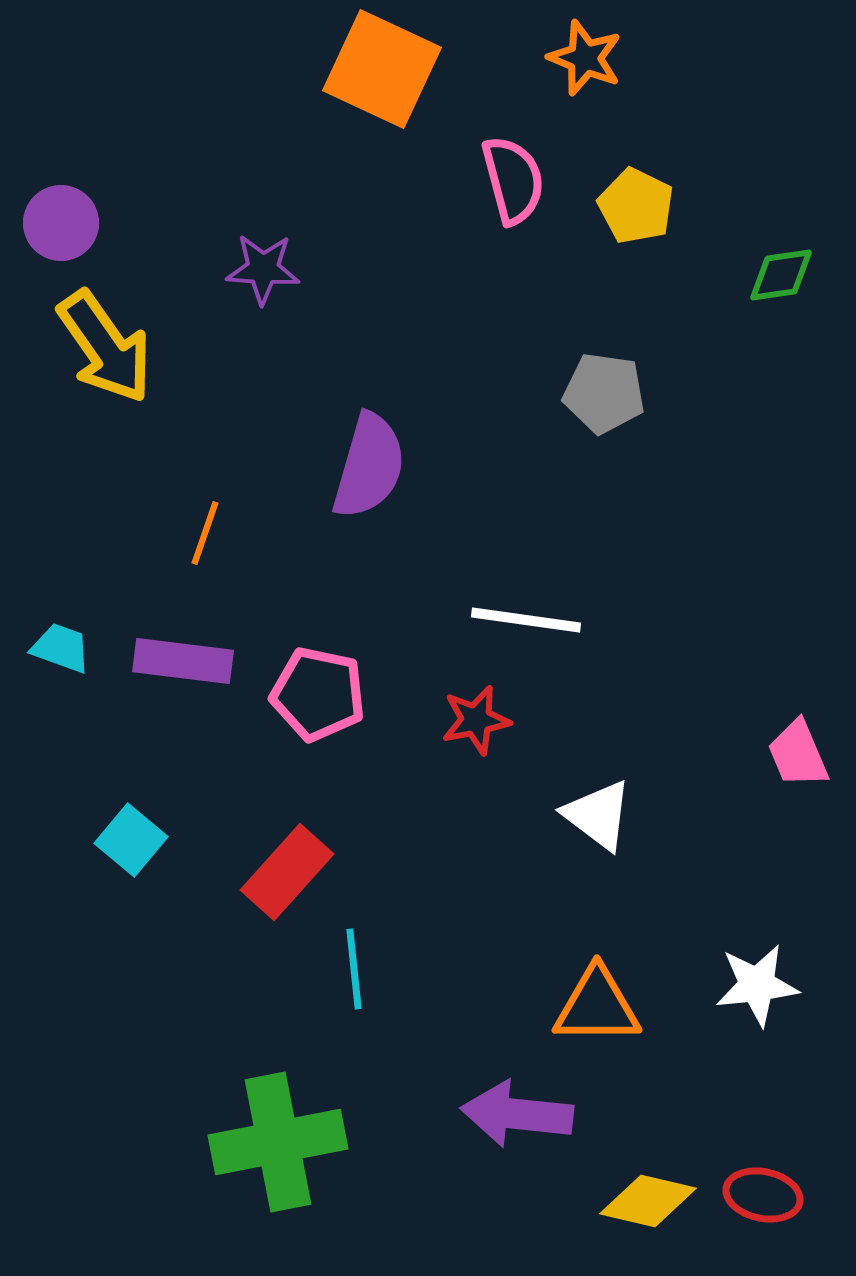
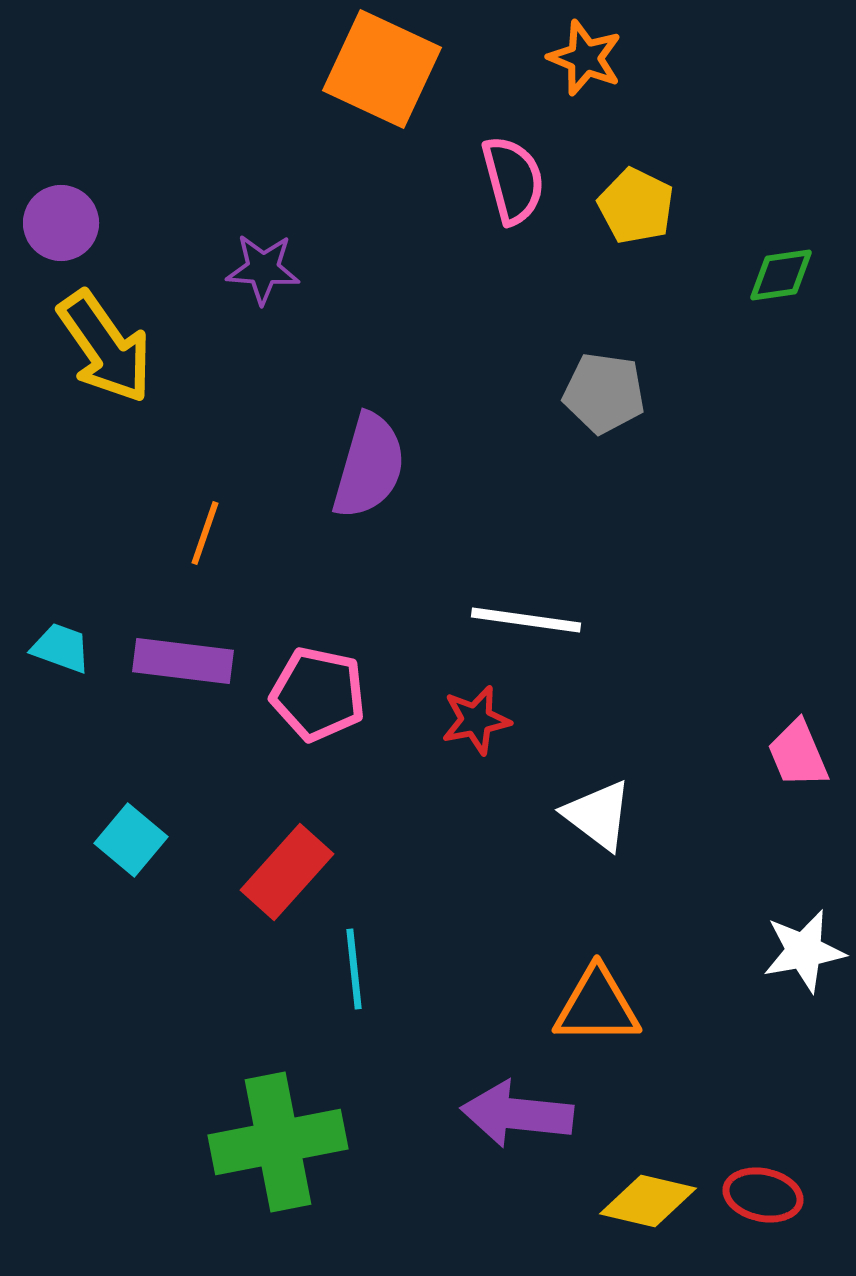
white star: moved 47 px right, 34 px up; rotated 4 degrees counterclockwise
